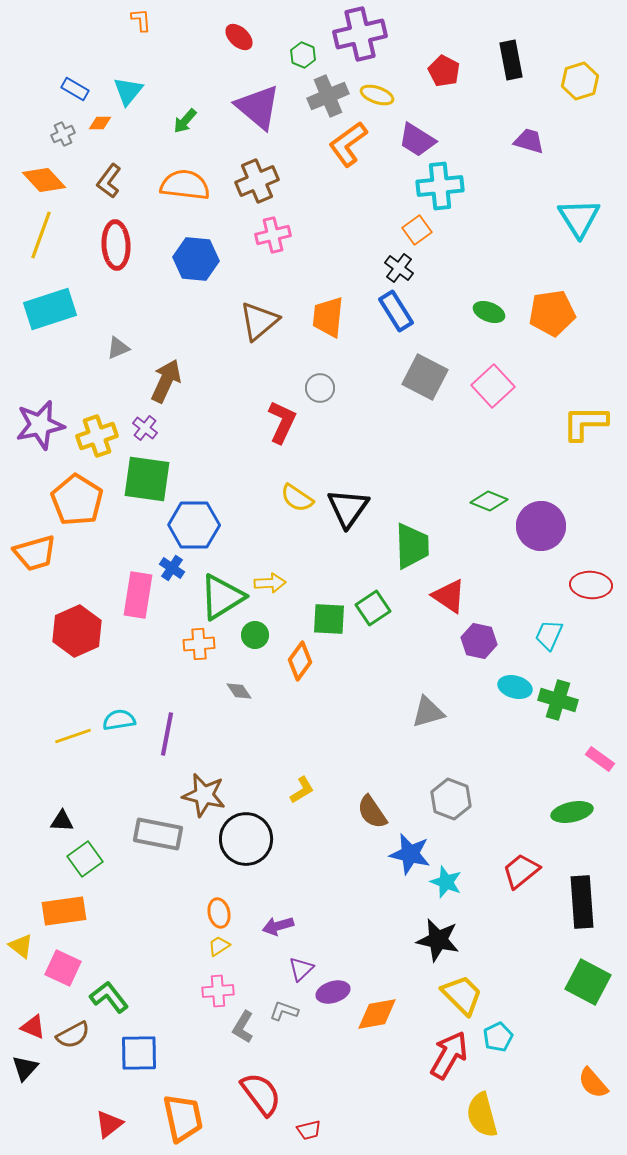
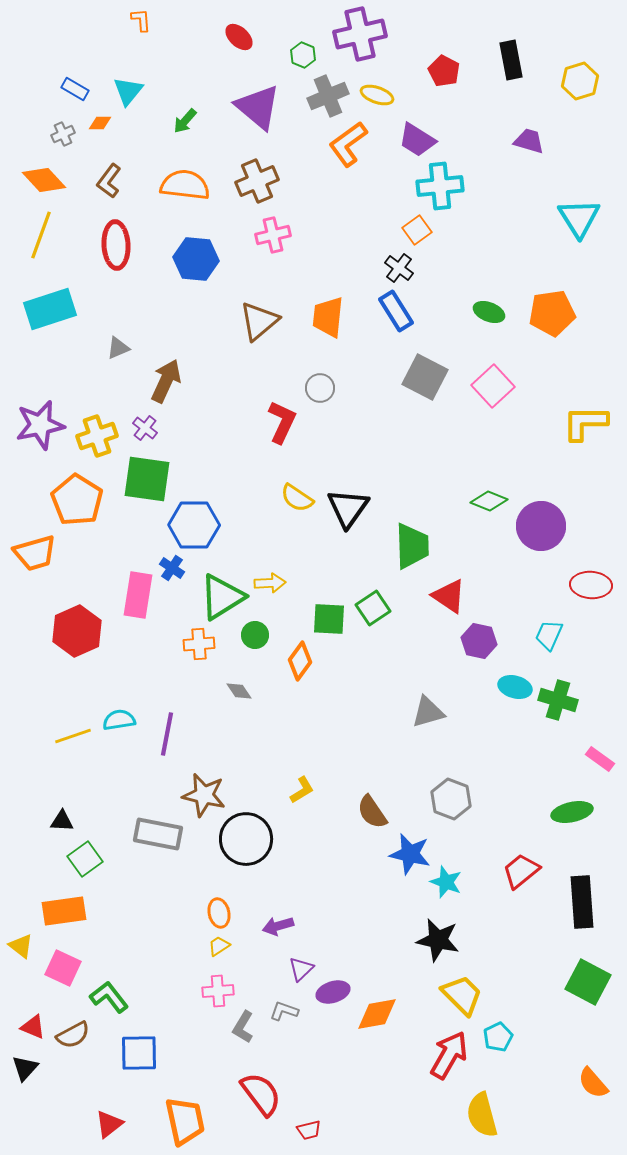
orange trapezoid at (183, 1118): moved 2 px right, 3 px down
